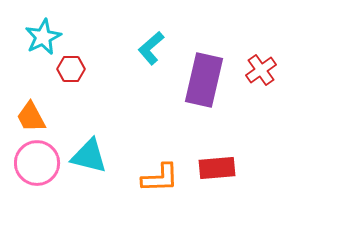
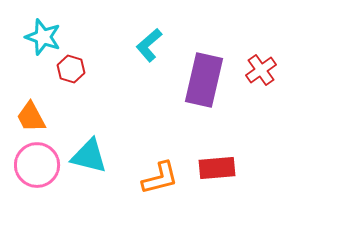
cyan star: rotated 27 degrees counterclockwise
cyan L-shape: moved 2 px left, 3 px up
red hexagon: rotated 16 degrees clockwise
pink circle: moved 2 px down
orange L-shape: rotated 12 degrees counterclockwise
